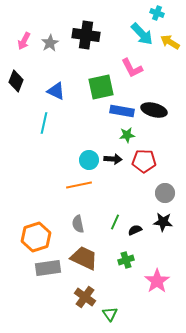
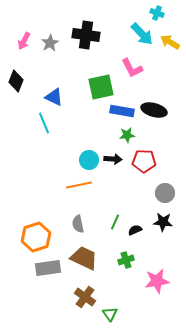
blue triangle: moved 2 px left, 6 px down
cyan line: rotated 35 degrees counterclockwise
pink star: rotated 25 degrees clockwise
